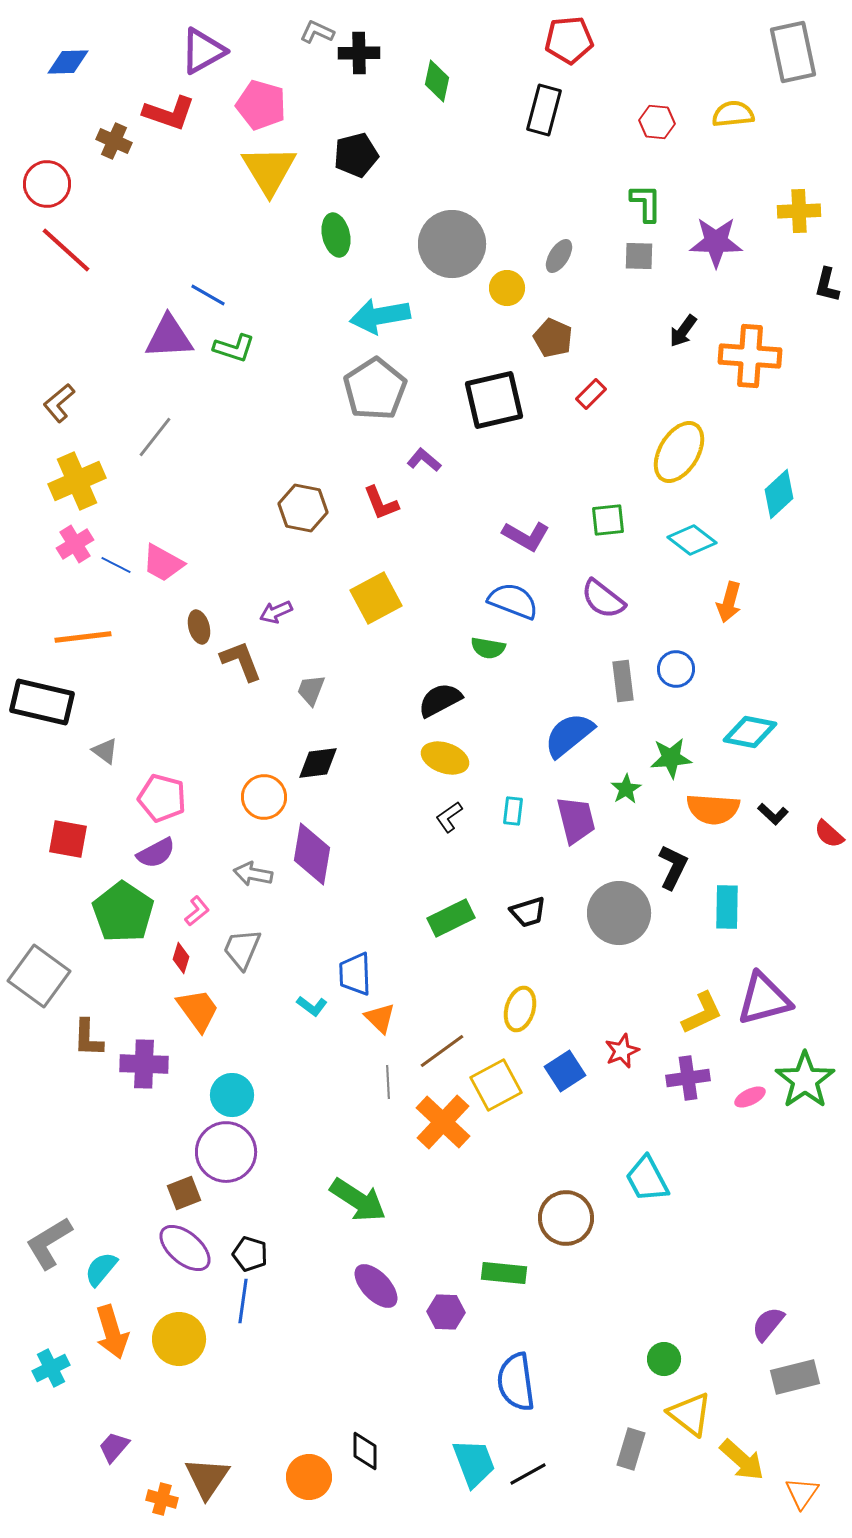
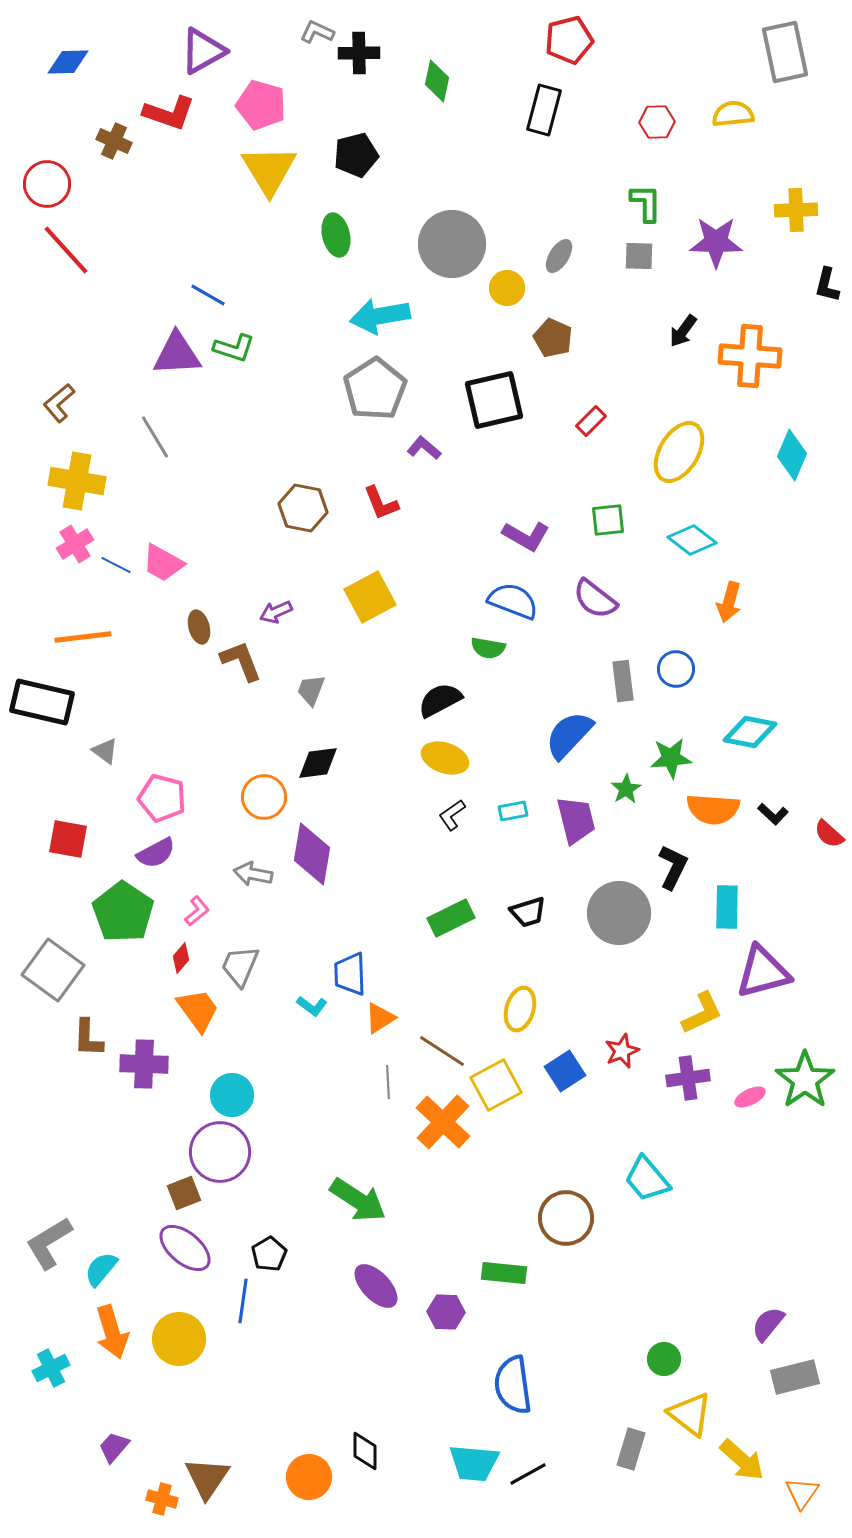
red pentagon at (569, 40): rotated 9 degrees counterclockwise
gray rectangle at (793, 52): moved 8 px left
red hexagon at (657, 122): rotated 8 degrees counterclockwise
yellow cross at (799, 211): moved 3 px left, 1 px up
red line at (66, 250): rotated 6 degrees clockwise
purple triangle at (169, 337): moved 8 px right, 17 px down
red rectangle at (591, 394): moved 27 px down
gray line at (155, 437): rotated 69 degrees counterclockwise
purple L-shape at (424, 460): moved 12 px up
yellow cross at (77, 481): rotated 34 degrees clockwise
cyan diamond at (779, 494): moved 13 px right, 39 px up; rotated 24 degrees counterclockwise
yellow square at (376, 598): moved 6 px left, 1 px up
purple semicircle at (603, 599): moved 8 px left
blue semicircle at (569, 735): rotated 8 degrees counterclockwise
cyan rectangle at (513, 811): rotated 72 degrees clockwise
black L-shape at (449, 817): moved 3 px right, 2 px up
gray trapezoid at (242, 949): moved 2 px left, 17 px down
red diamond at (181, 958): rotated 24 degrees clockwise
blue trapezoid at (355, 974): moved 5 px left
gray square at (39, 976): moved 14 px right, 6 px up
purple triangle at (764, 999): moved 1 px left, 27 px up
orange triangle at (380, 1018): rotated 44 degrees clockwise
brown line at (442, 1051): rotated 69 degrees clockwise
purple circle at (226, 1152): moved 6 px left
cyan trapezoid at (647, 1179): rotated 12 degrees counterclockwise
black pentagon at (250, 1254): moved 19 px right; rotated 24 degrees clockwise
blue semicircle at (516, 1382): moved 3 px left, 3 px down
cyan trapezoid at (474, 1463): rotated 116 degrees clockwise
